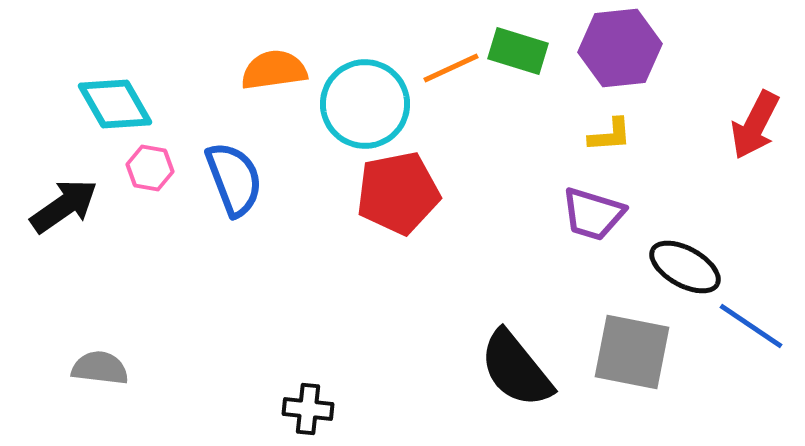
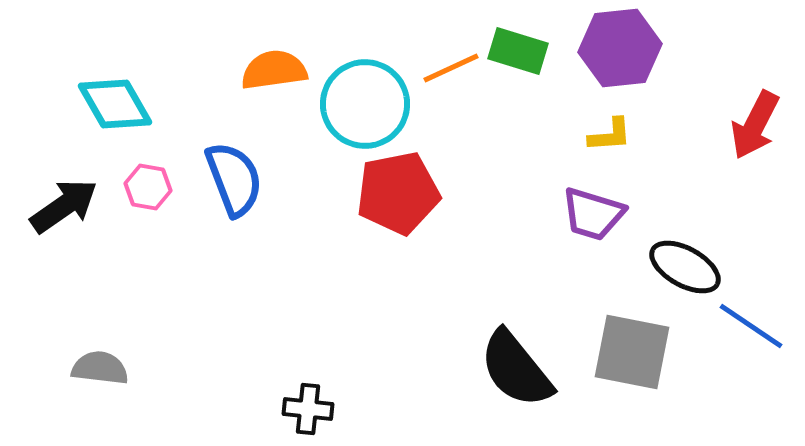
pink hexagon: moved 2 px left, 19 px down
